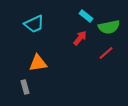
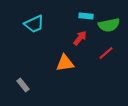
cyan rectangle: rotated 32 degrees counterclockwise
green semicircle: moved 2 px up
orange triangle: moved 27 px right
gray rectangle: moved 2 px left, 2 px up; rotated 24 degrees counterclockwise
